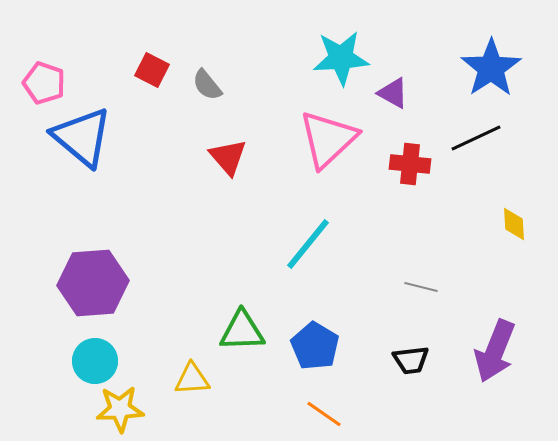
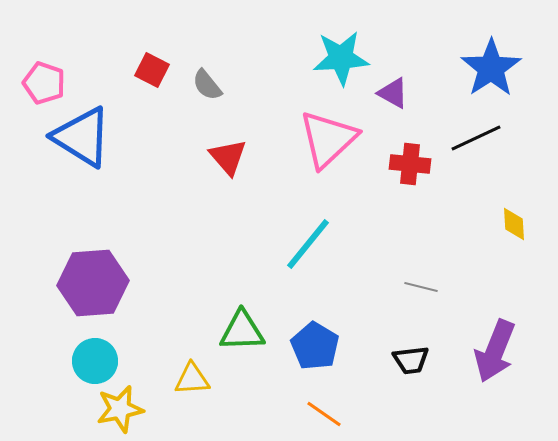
blue triangle: rotated 8 degrees counterclockwise
yellow star: rotated 9 degrees counterclockwise
